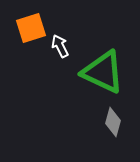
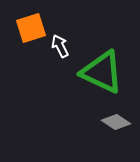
green triangle: moved 1 px left
gray diamond: moved 3 px right; rotated 72 degrees counterclockwise
